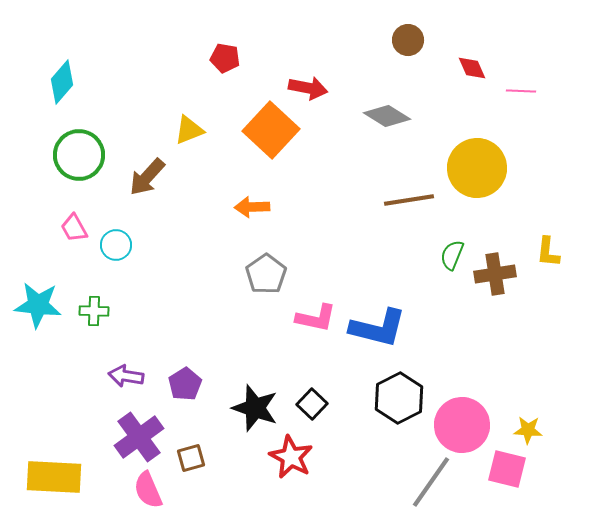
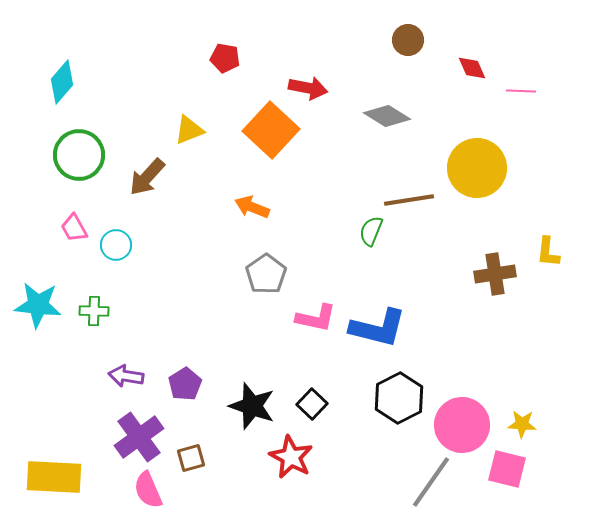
orange arrow: rotated 24 degrees clockwise
green semicircle: moved 81 px left, 24 px up
black star: moved 3 px left, 2 px up
yellow star: moved 6 px left, 6 px up
